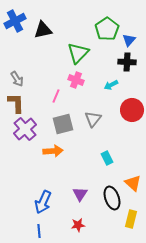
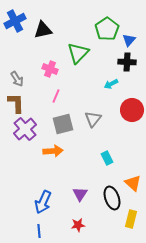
pink cross: moved 26 px left, 11 px up
cyan arrow: moved 1 px up
